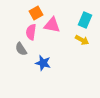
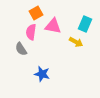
cyan rectangle: moved 4 px down
pink triangle: moved 1 px right, 1 px down
yellow arrow: moved 6 px left, 2 px down
blue star: moved 1 px left, 11 px down
